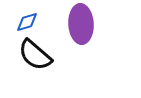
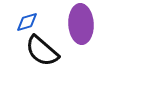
black semicircle: moved 7 px right, 4 px up
